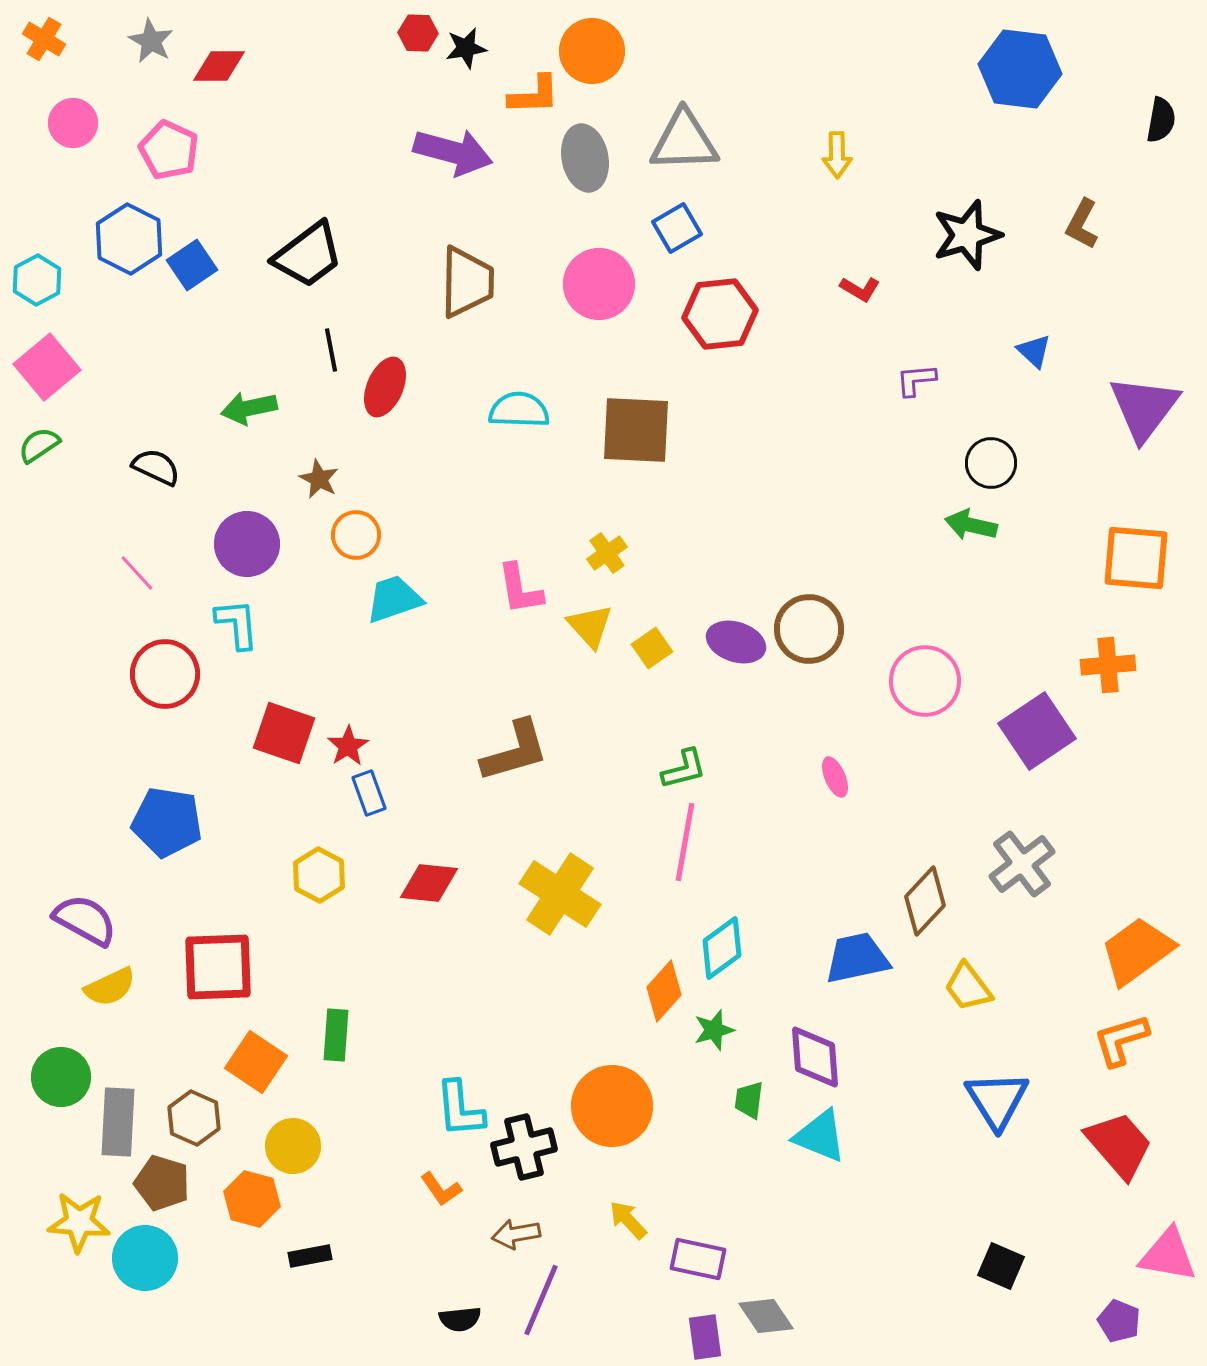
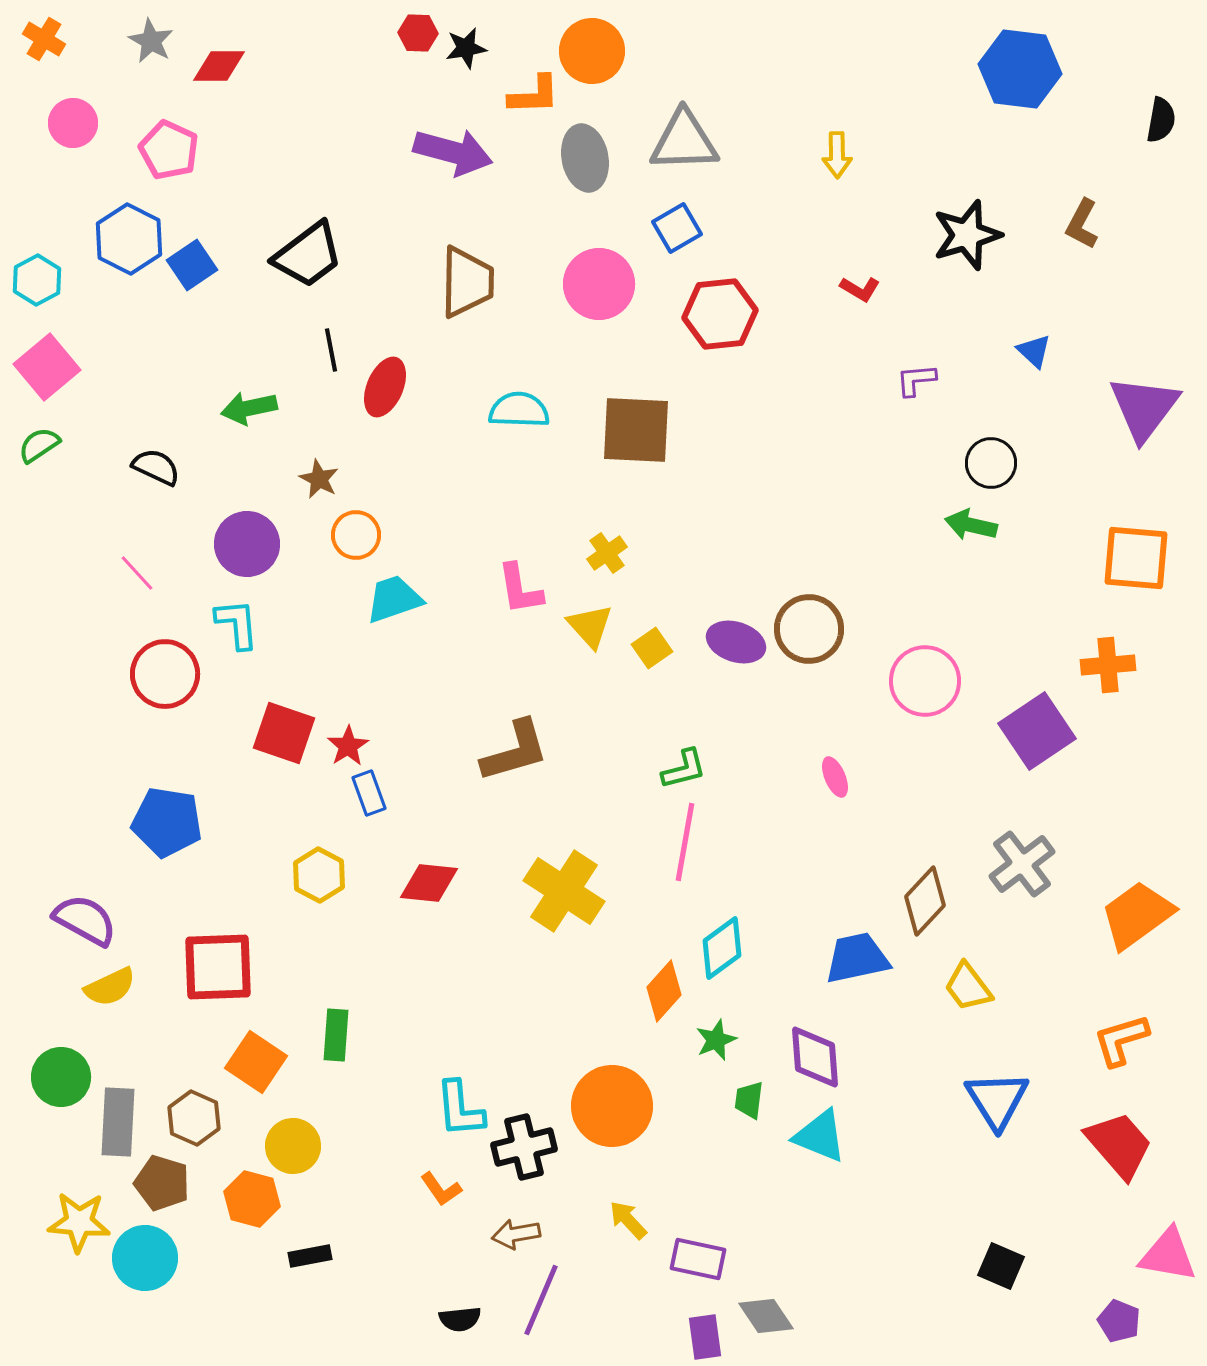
yellow cross at (560, 894): moved 4 px right, 3 px up
orange trapezoid at (1137, 951): moved 36 px up
green star at (714, 1030): moved 2 px right, 10 px down; rotated 6 degrees counterclockwise
